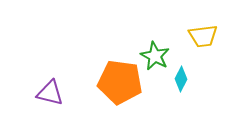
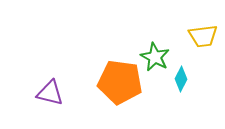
green star: moved 1 px down
